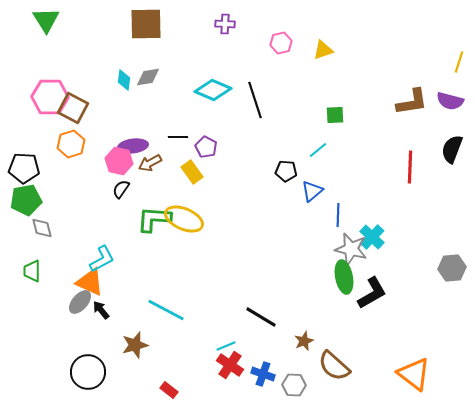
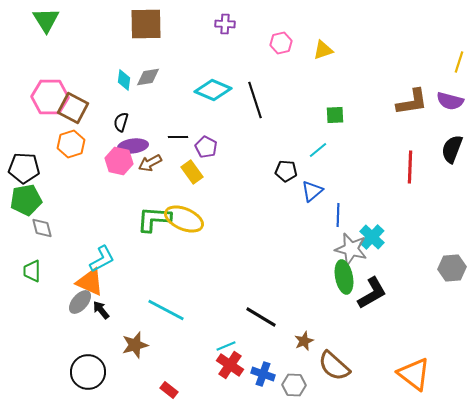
black semicircle at (121, 189): moved 67 px up; rotated 18 degrees counterclockwise
